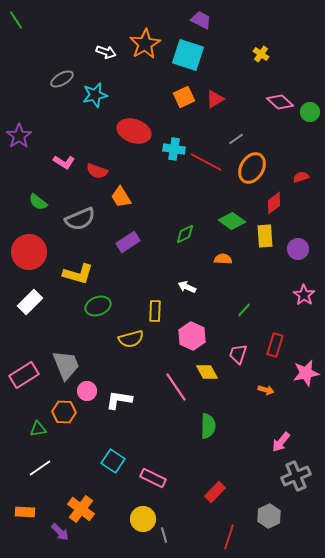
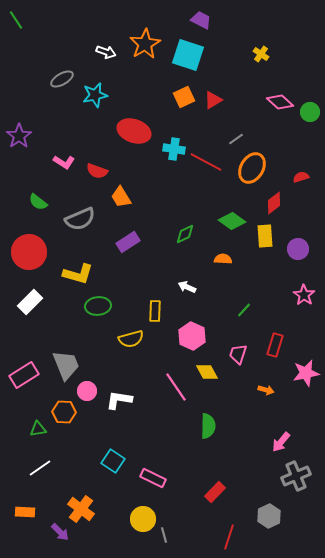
red triangle at (215, 99): moved 2 px left, 1 px down
green ellipse at (98, 306): rotated 15 degrees clockwise
